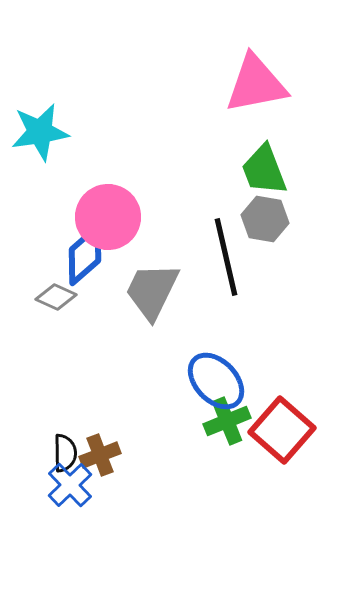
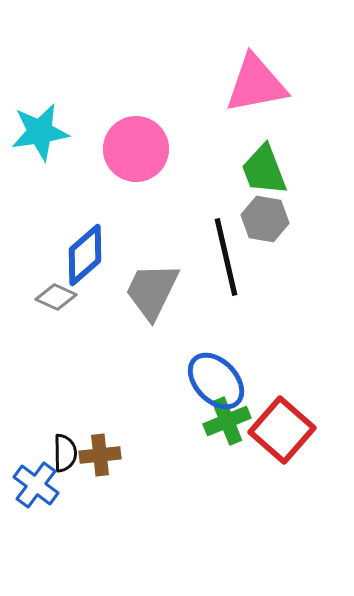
pink circle: moved 28 px right, 68 px up
brown cross: rotated 15 degrees clockwise
blue cross: moved 34 px left; rotated 9 degrees counterclockwise
